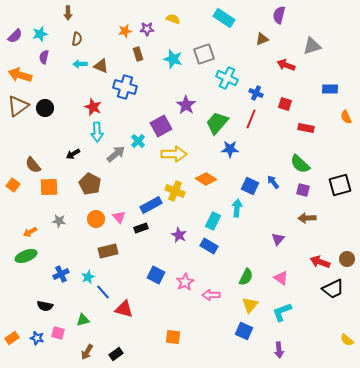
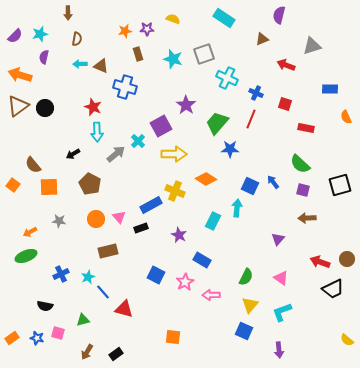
blue rectangle at (209, 246): moved 7 px left, 14 px down
